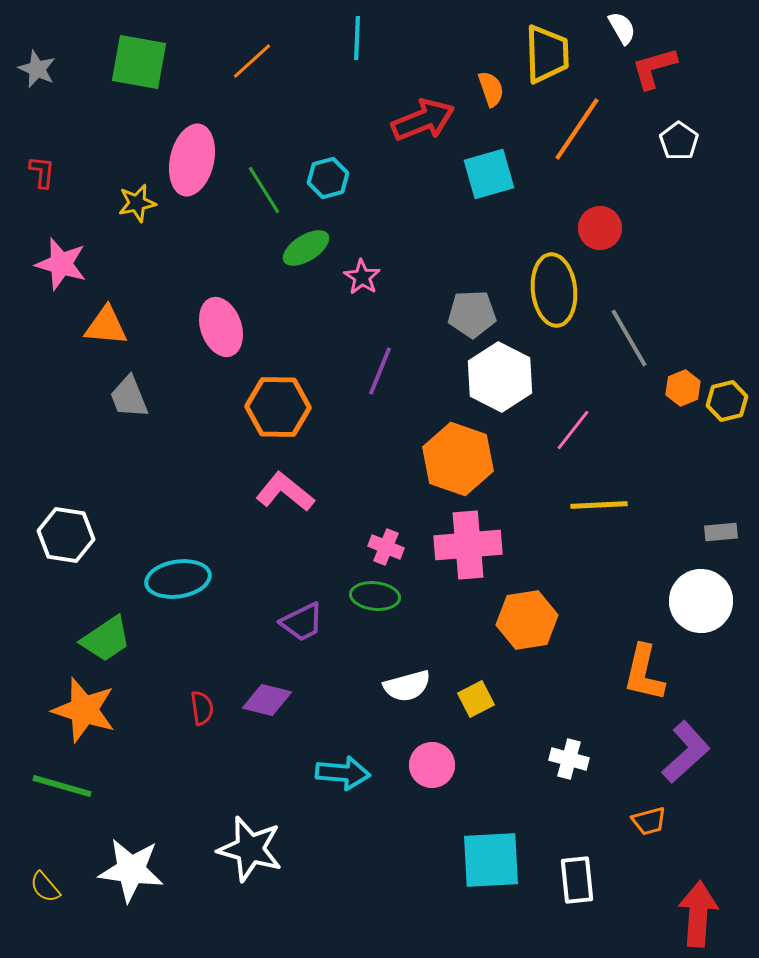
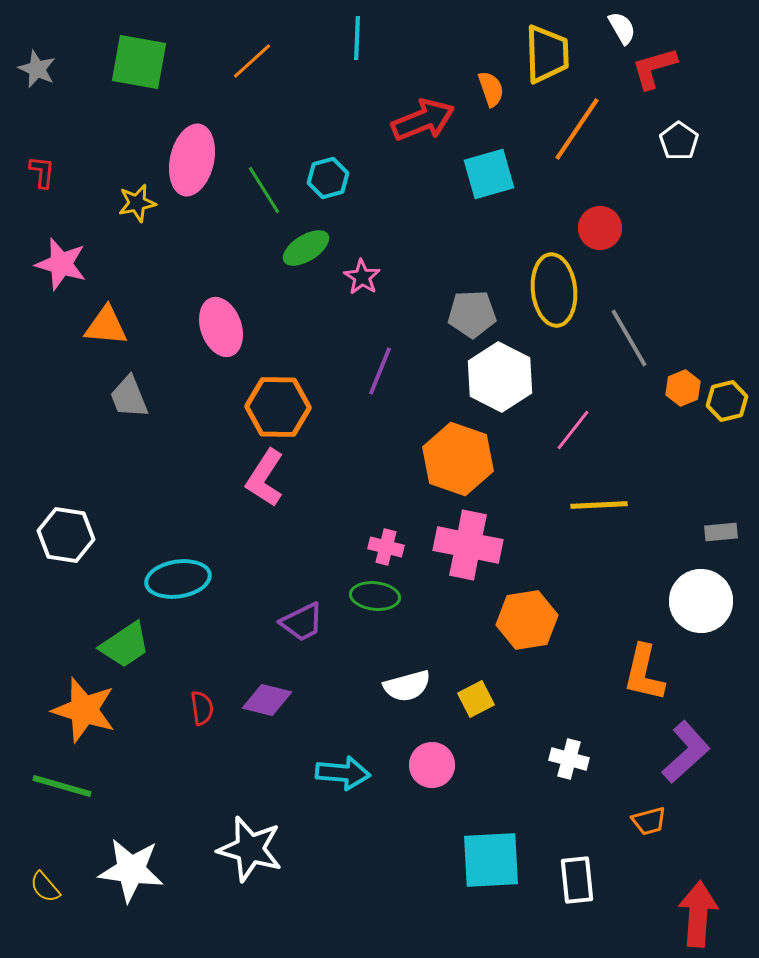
pink L-shape at (285, 492): moved 20 px left, 14 px up; rotated 96 degrees counterclockwise
pink cross at (468, 545): rotated 16 degrees clockwise
pink cross at (386, 547): rotated 8 degrees counterclockwise
green trapezoid at (106, 639): moved 19 px right, 6 px down
